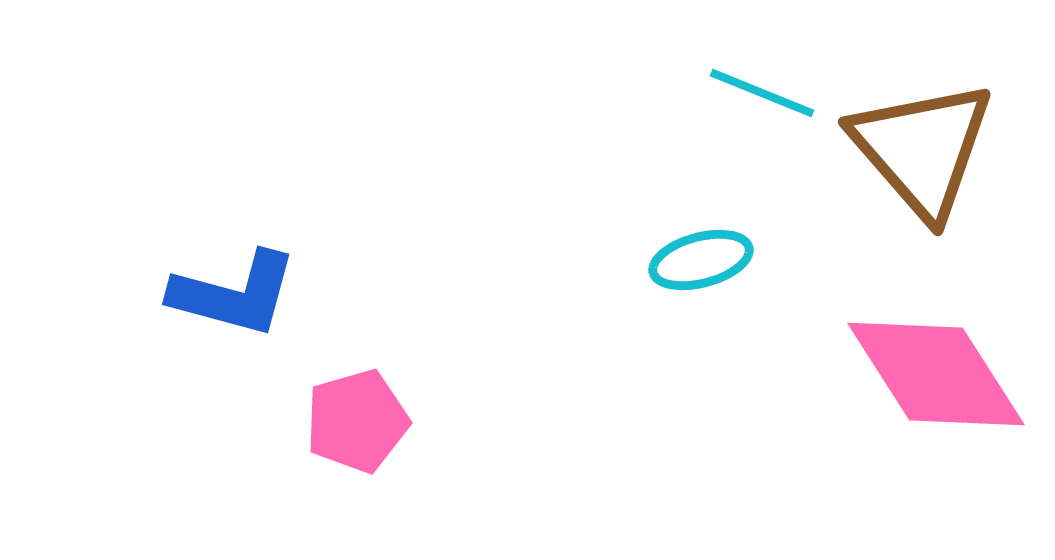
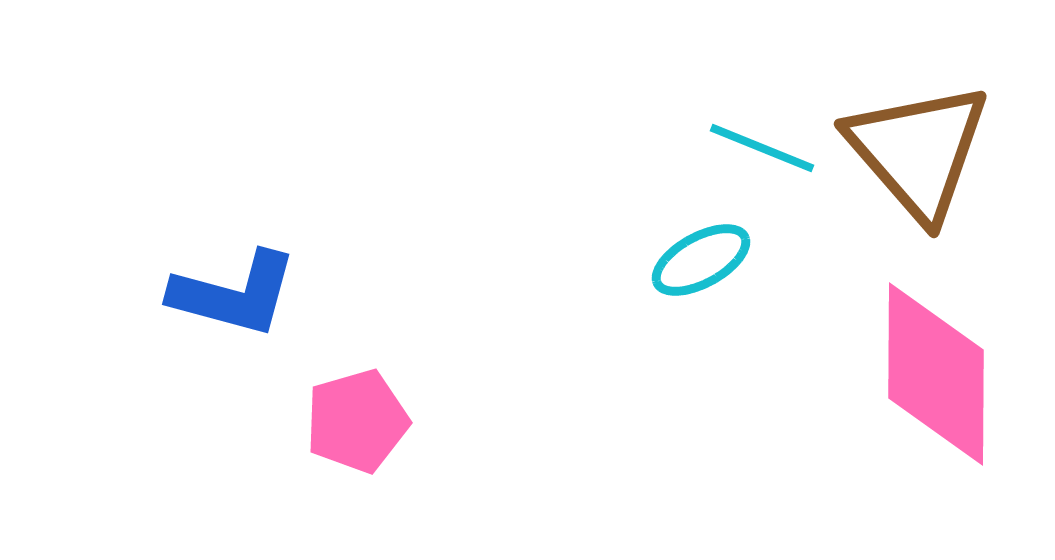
cyan line: moved 55 px down
brown triangle: moved 4 px left, 2 px down
cyan ellipse: rotated 14 degrees counterclockwise
pink diamond: rotated 33 degrees clockwise
